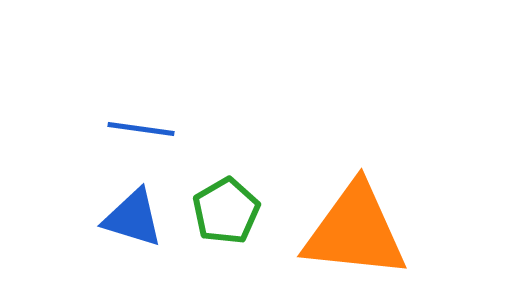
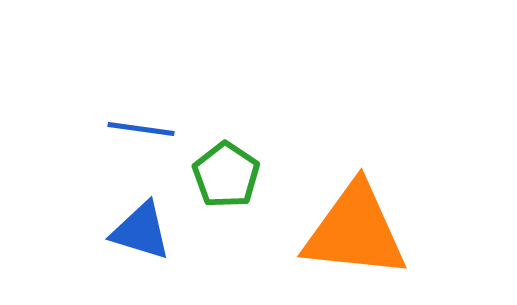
green pentagon: moved 36 px up; rotated 8 degrees counterclockwise
blue triangle: moved 8 px right, 13 px down
